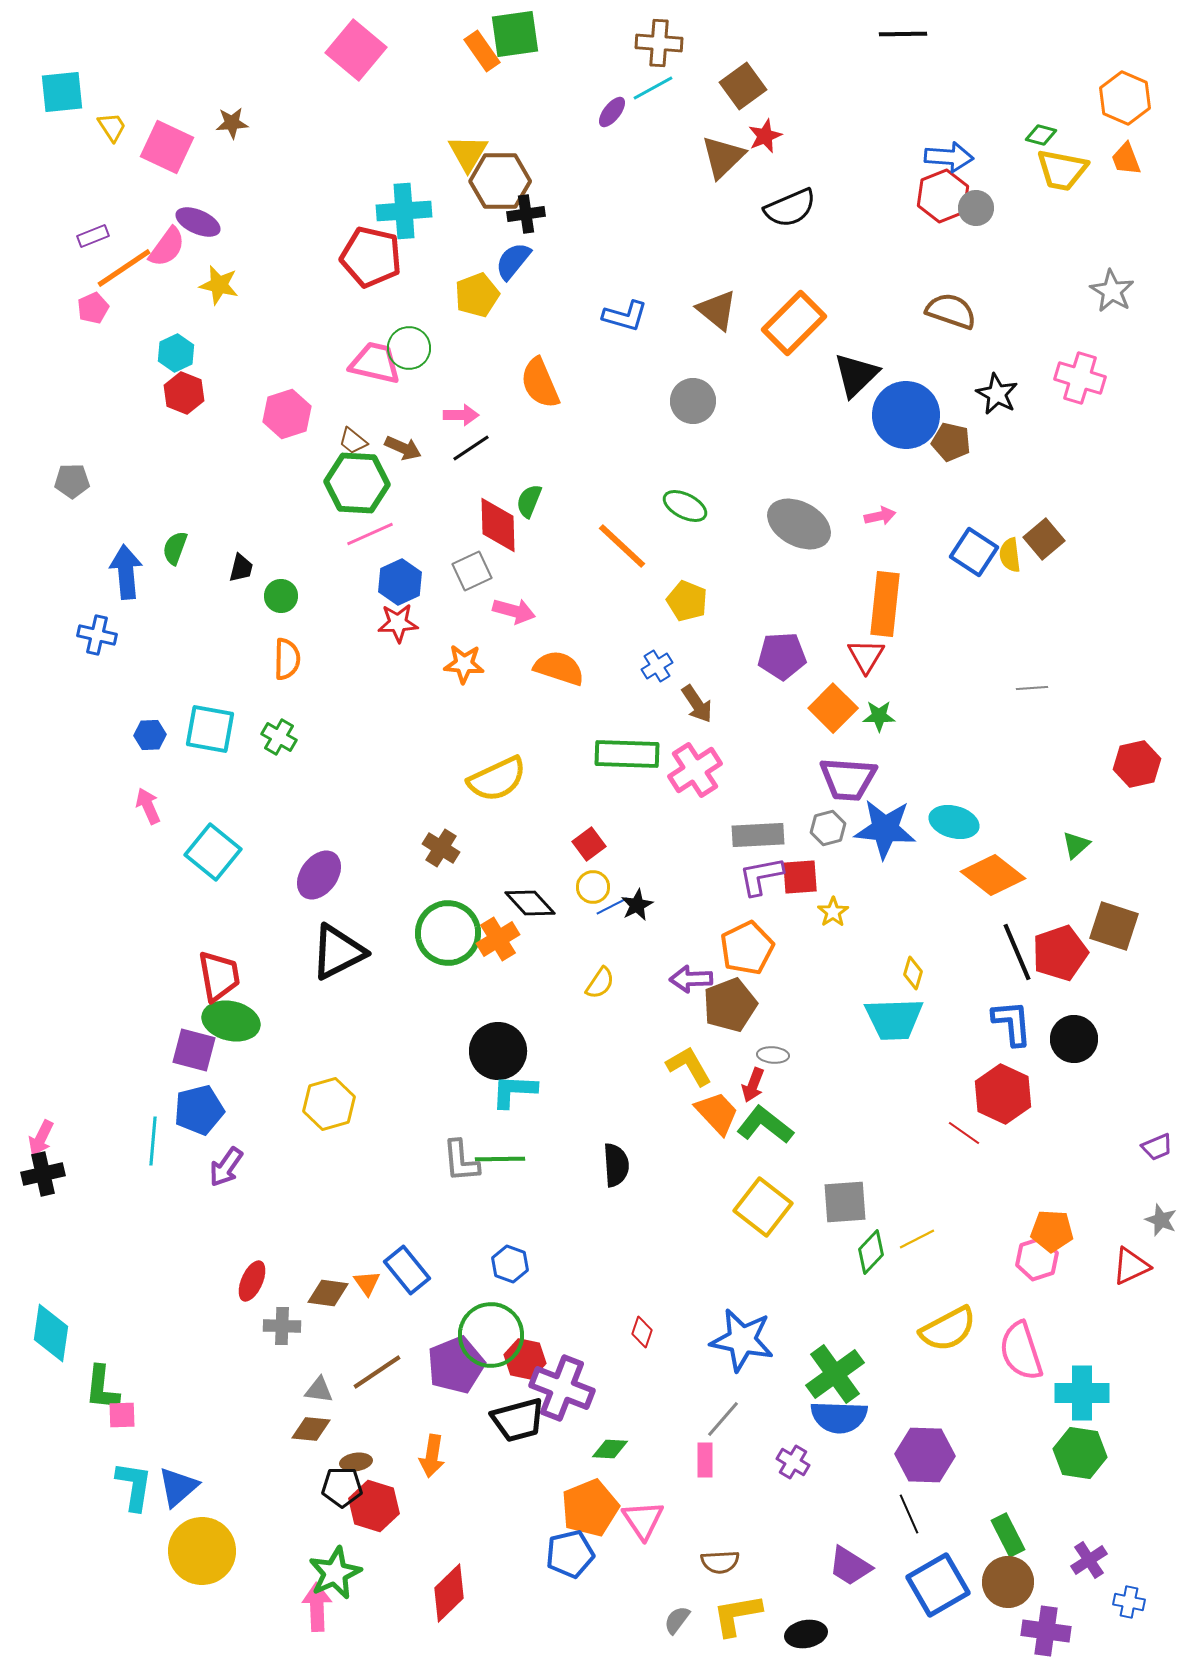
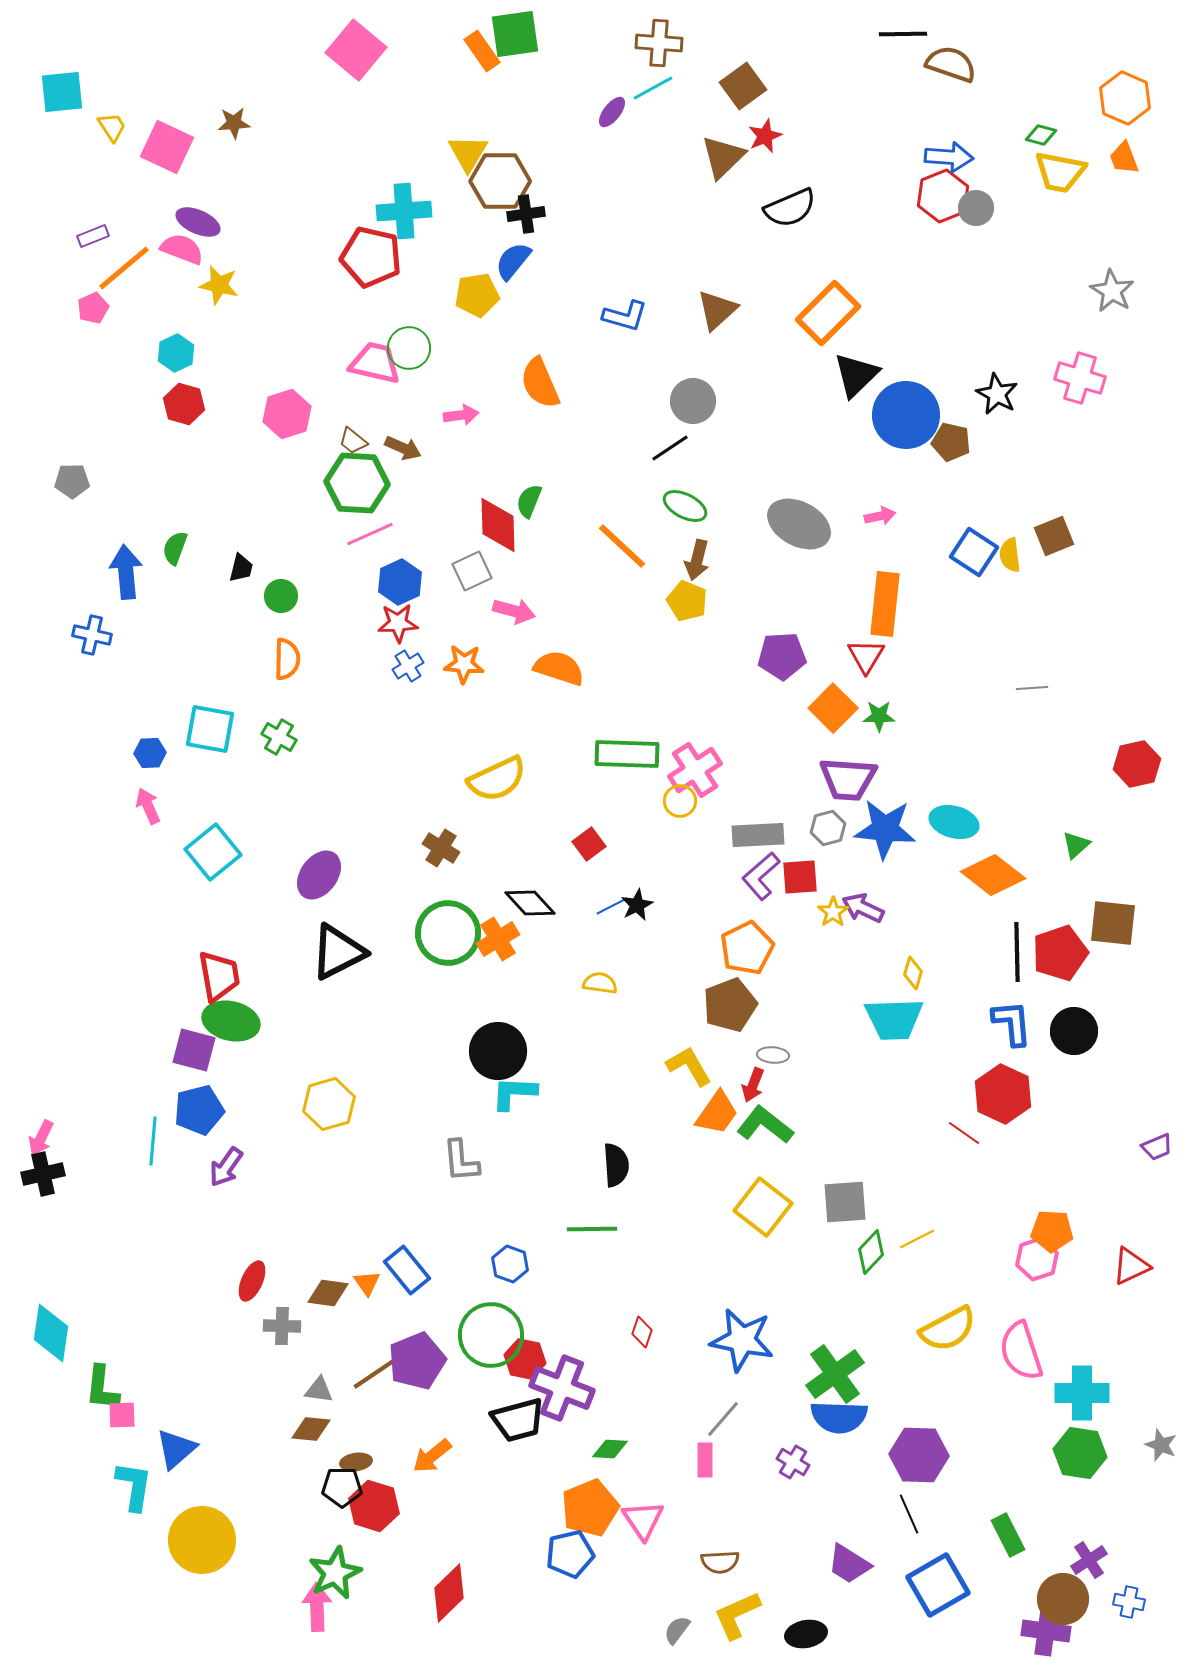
brown star at (232, 123): moved 2 px right
orange trapezoid at (1126, 159): moved 2 px left, 1 px up
yellow trapezoid at (1062, 170): moved 2 px left, 2 px down
pink semicircle at (167, 247): moved 15 px right, 2 px down; rotated 105 degrees counterclockwise
orange line at (124, 268): rotated 6 degrees counterclockwise
yellow pentagon at (477, 295): rotated 12 degrees clockwise
brown triangle at (717, 310): rotated 39 degrees clockwise
brown semicircle at (951, 311): moved 247 px up
orange rectangle at (794, 323): moved 34 px right, 10 px up
red hexagon at (184, 393): moved 11 px down; rotated 6 degrees counterclockwise
pink arrow at (461, 415): rotated 8 degrees counterclockwise
black line at (471, 448): moved 199 px right
brown square at (1044, 539): moved 10 px right, 3 px up; rotated 18 degrees clockwise
blue cross at (97, 635): moved 5 px left
blue cross at (657, 666): moved 249 px left
brown arrow at (697, 704): moved 144 px up; rotated 48 degrees clockwise
blue hexagon at (150, 735): moved 18 px down
cyan square at (213, 852): rotated 12 degrees clockwise
purple L-shape at (761, 876): rotated 30 degrees counterclockwise
yellow circle at (593, 887): moved 87 px right, 86 px up
brown square at (1114, 926): moved 1 px left, 3 px up; rotated 12 degrees counterclockwise
black line at (1017, 952): rotated 22 degrees clockwise
purple arrow at (691, 979): moved 172 px right, 71 px up; rotated 27 degrees clockwise
yellow semicircle at (600, 983): rotated 116 degrees counterclockwise
black circle at (1074, 1039): moved 8 px up
cyan L-shape at (514, 1091): moved 2 px down
orange trapezoid at (717, 1113): rotated 78 degrees clockwise
green line at (500, 1159): moved 92 px right, 70 px down
gray star at (1161, 1220): moved 225 px down
purple pentagon at (456, 1365): moved 39 px left, 4 px up
purple hexagon at (925, 1455): moved 6 px left
orange arrow at (432, 1456): rotated 42 degrees clockwise
blue triangle at (178, 1487): moved 2 px left, 38 px up
yellow circle at (202, 1551): moved 11 px up
purple trapezoid at (850, 1566): moved 1 px left, 2 px up
brown circle at (1008, 1582): moved 55 px right, 17 px down
yellow L-shape at (737, 1615): rotated 14 degrees counterclockwise
gray semicircle at (677, 1620): moved 10 px down
